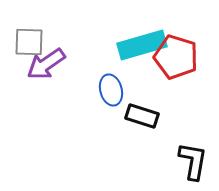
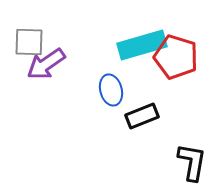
black rectangle: rotated 40 degrees counterclockwise
black L-shape: moved 1 px left, 1 px down
